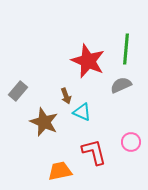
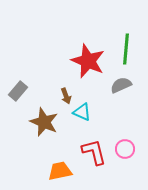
pink circle: moved 6 px left, 7 px down
